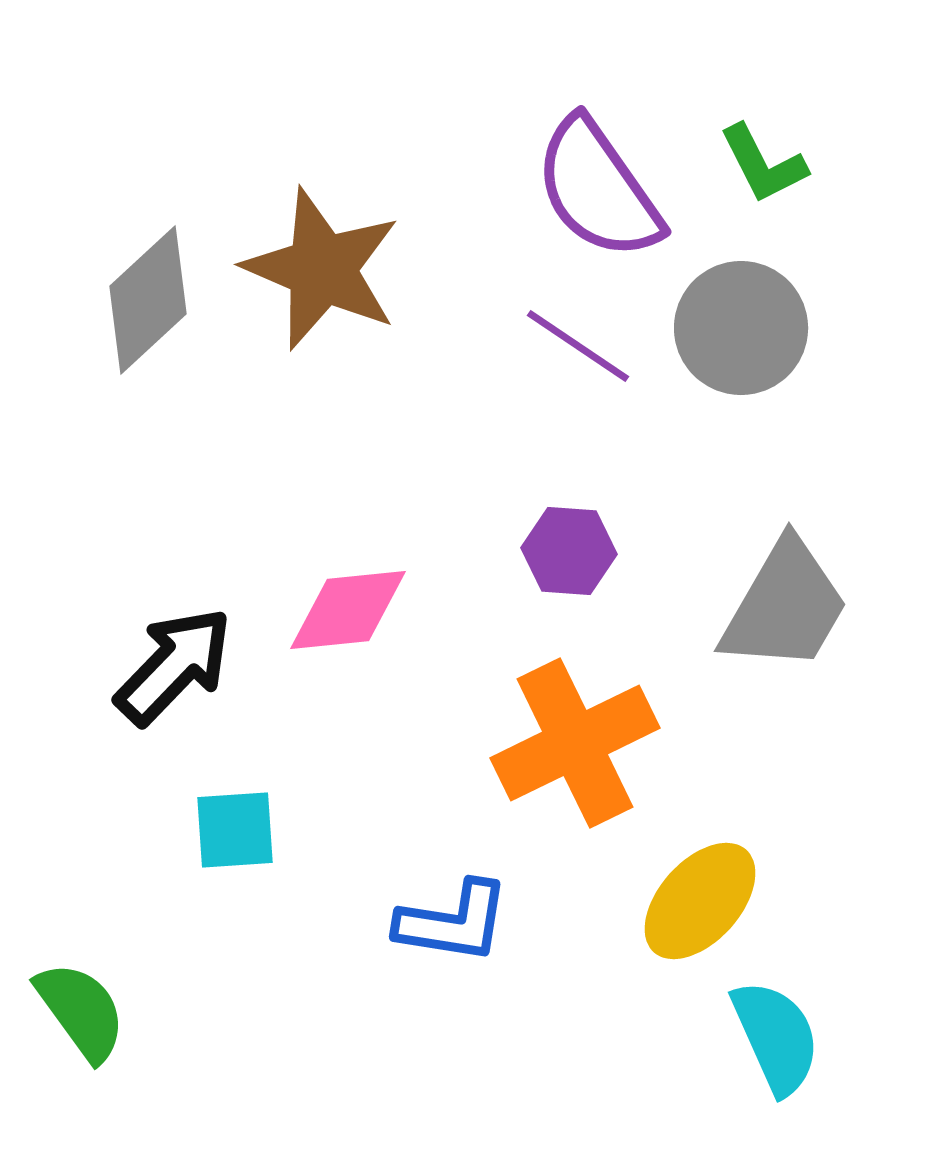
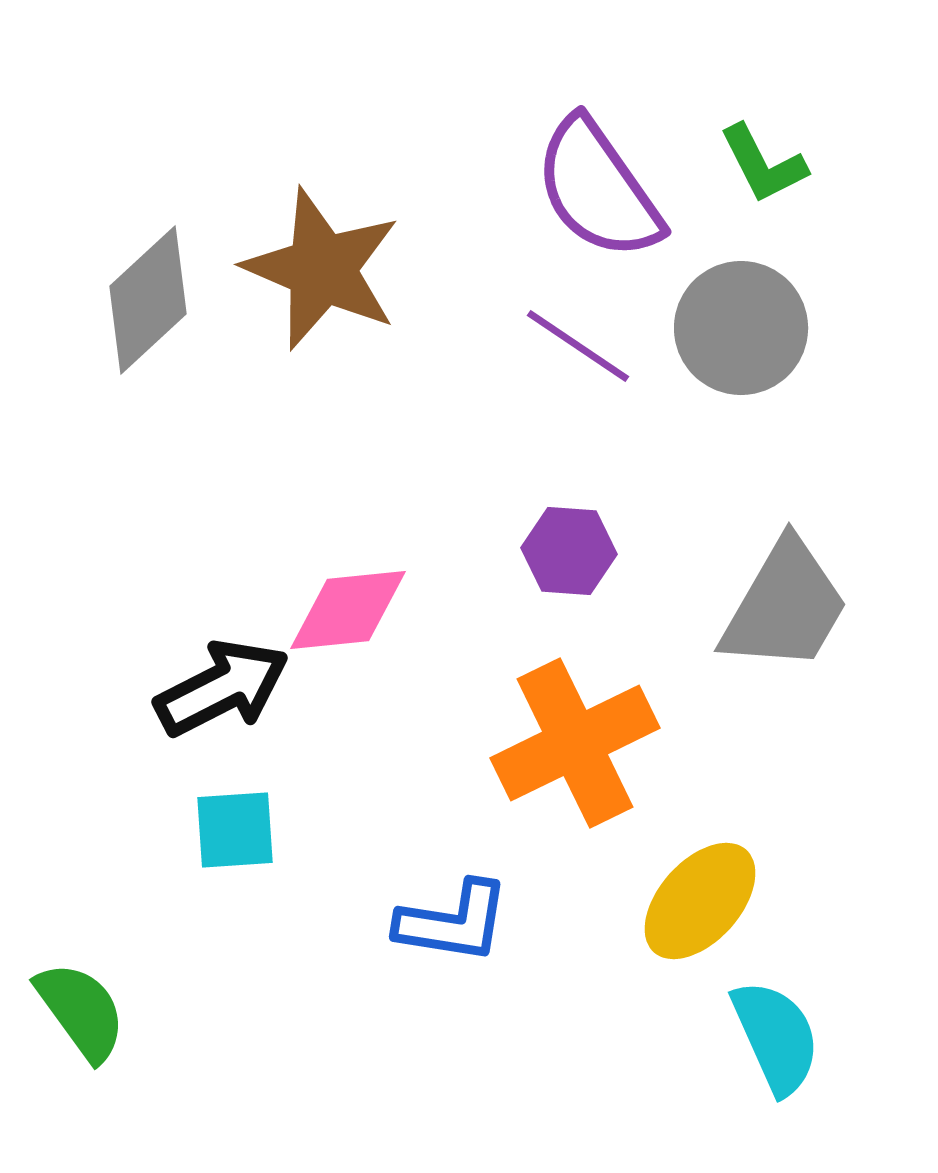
black arrow: moved 48 px right, 22 px down; rotated 19 degrees clockwise
